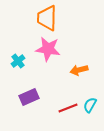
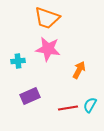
orange trapezoid: rotated 72 degrees counterclockwise
cyan cross: rotated 32 degrees clockwise
orange arrow: rotated 132 degrees clockwise
purple rectangle: moved 1 px right, 1 px up
red line: rotated 12 degrees clockwise
